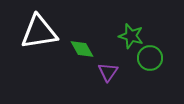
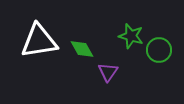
white triangle: moved 9 px down
green circle: moved 9 px right, 8 px up
